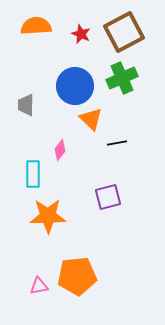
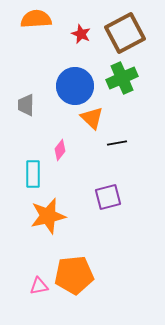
orange semicircle: moved 7 px up
brown square: moved 1 px right, 1 px down
orange triangle: moved 1 px right, 1 px up
orange star: rotated 12 degrees counterclockwise
orange pentagon: moved 3 px left, 1 px up
